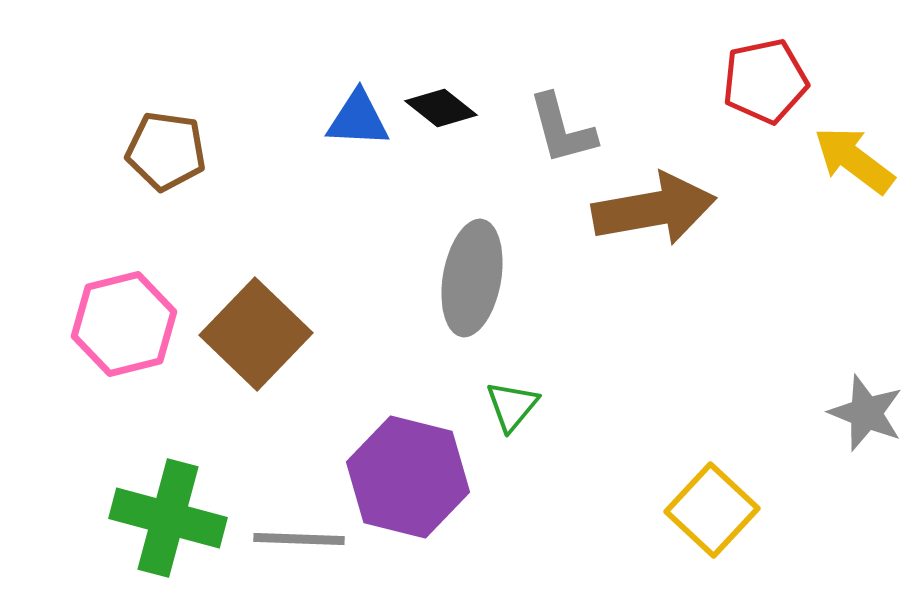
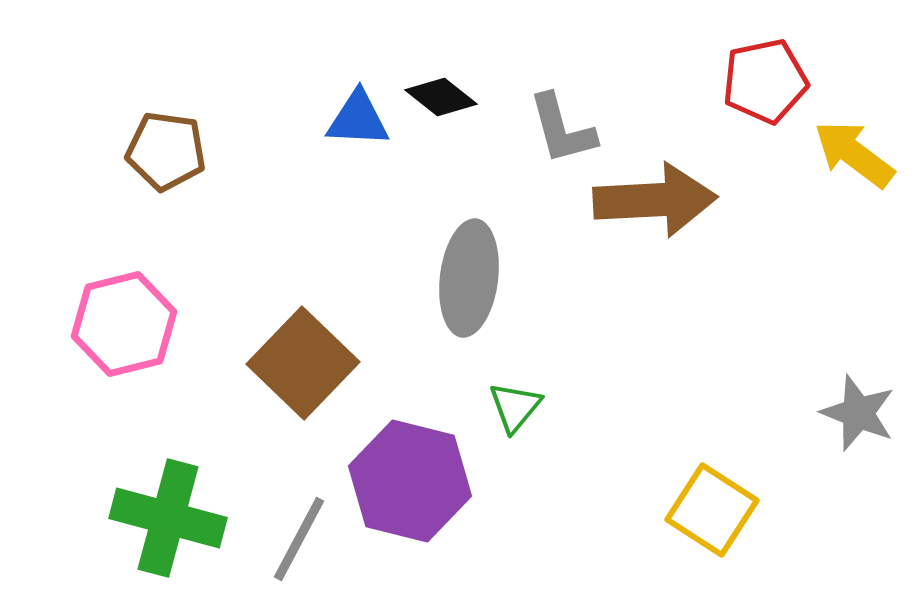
black diamond: moved 11 px up
yellow arrow: moved 6 px up
brown arrow: moved 1 px right, 9 px up; rotated 7 degrees clockwise
gray ellipse: moved 3 px left; rotated 3 degrees counterclockwise
brown square: moved 47 px right, 29 px down
green triangle: moved 3 px right, 1 px down
gray star: moved 8 px left
purple hexagon: moved 2 px right, 4 px down
yellow square: rotated 10 degrees counterclockwise
gray line: rotated 64 degrees counterclockwise
